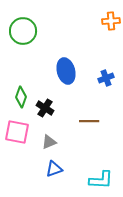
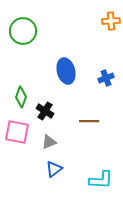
black cross: moved 3 px down
blue triangle: rotated 18 degrees counterclockwise
